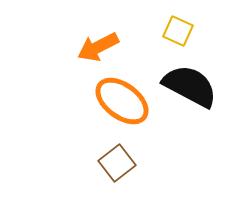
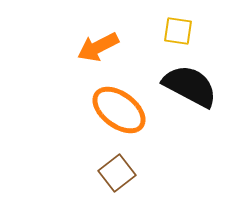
yellow square: rotated 16 degrees counterclockwise
orange ellipse: moved 3 px left, 9 px down
brown square: moved 10 px down
